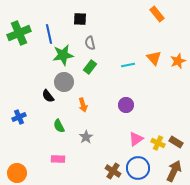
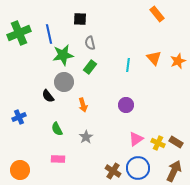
cyan line: rotated 72 degrees counterclockwise
green semicircle: moved 2 px left, 3 px down
orange circle: moved 3 px right, 3 px up
